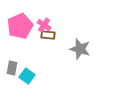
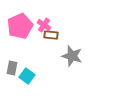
brown rectangle: moved 3 px right
gray star: moved 8 px left, 7 px down
